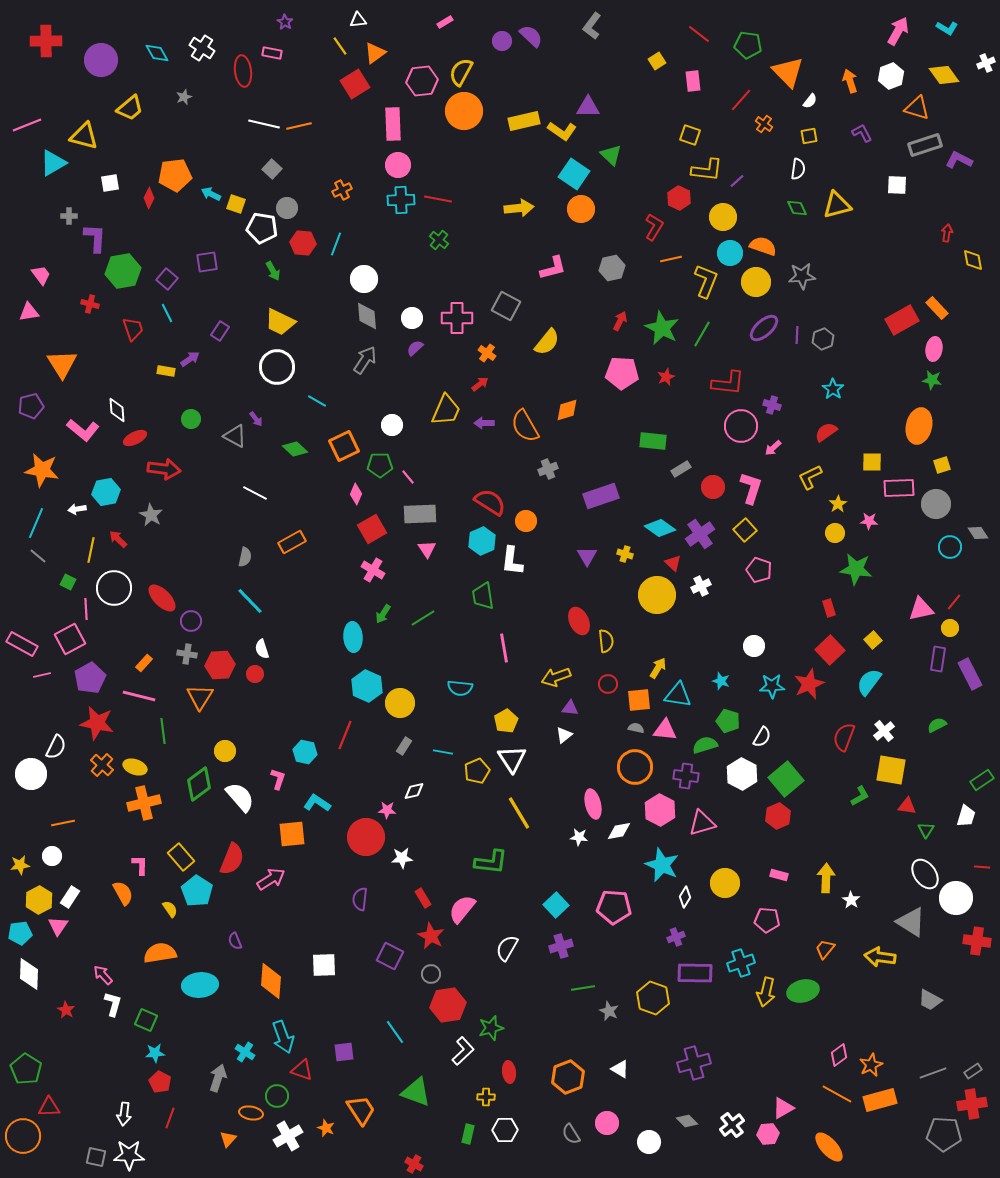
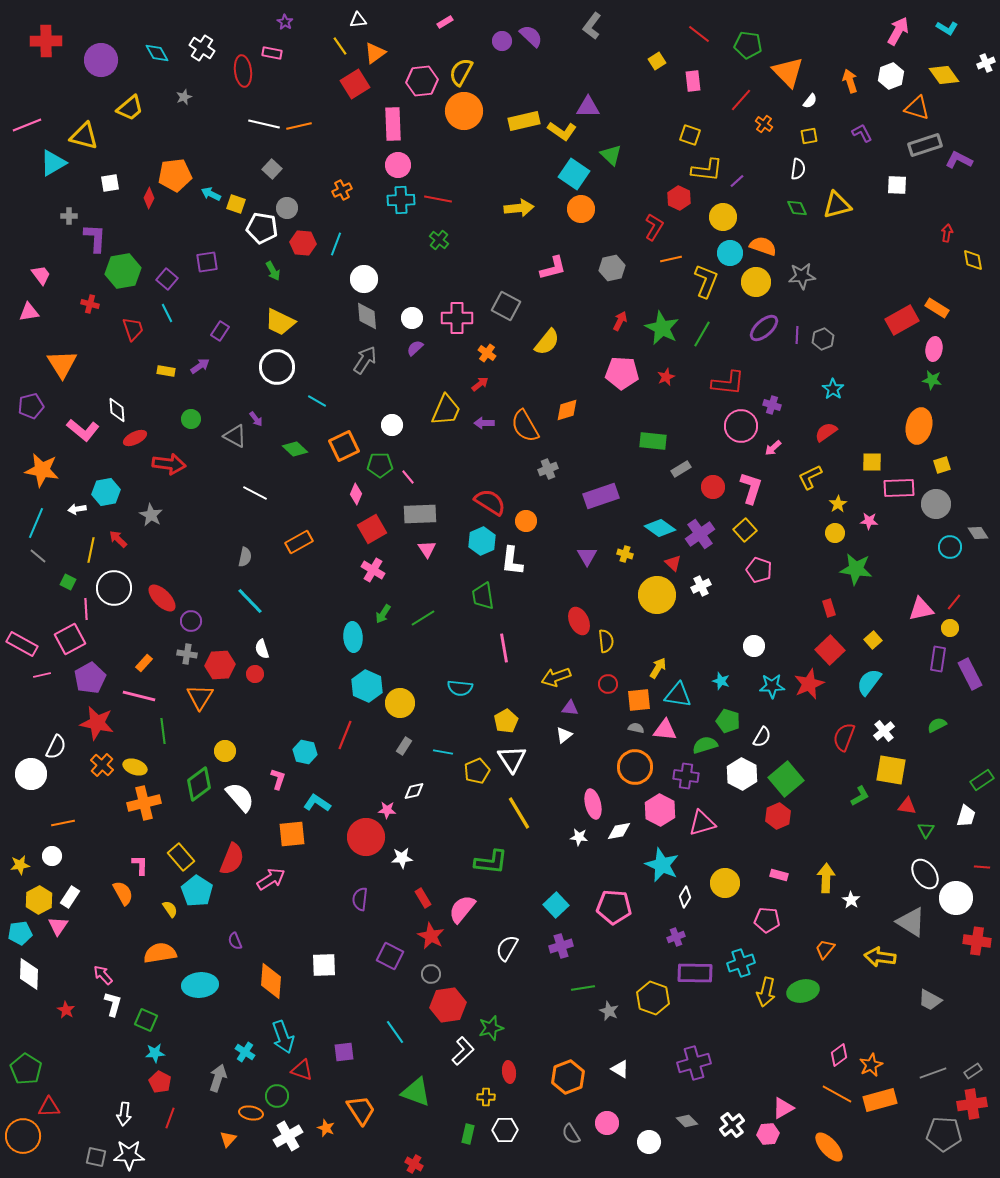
orange rectangle at (937, 308): rotated 15 degrees counterclockwise
purple arrow at (190, 359): moved 10 px right, 7 px down
red arrow at (164, 469): moved 5 px right, 5 px up
orange rectangle at (292, 542): moved 7 px right
